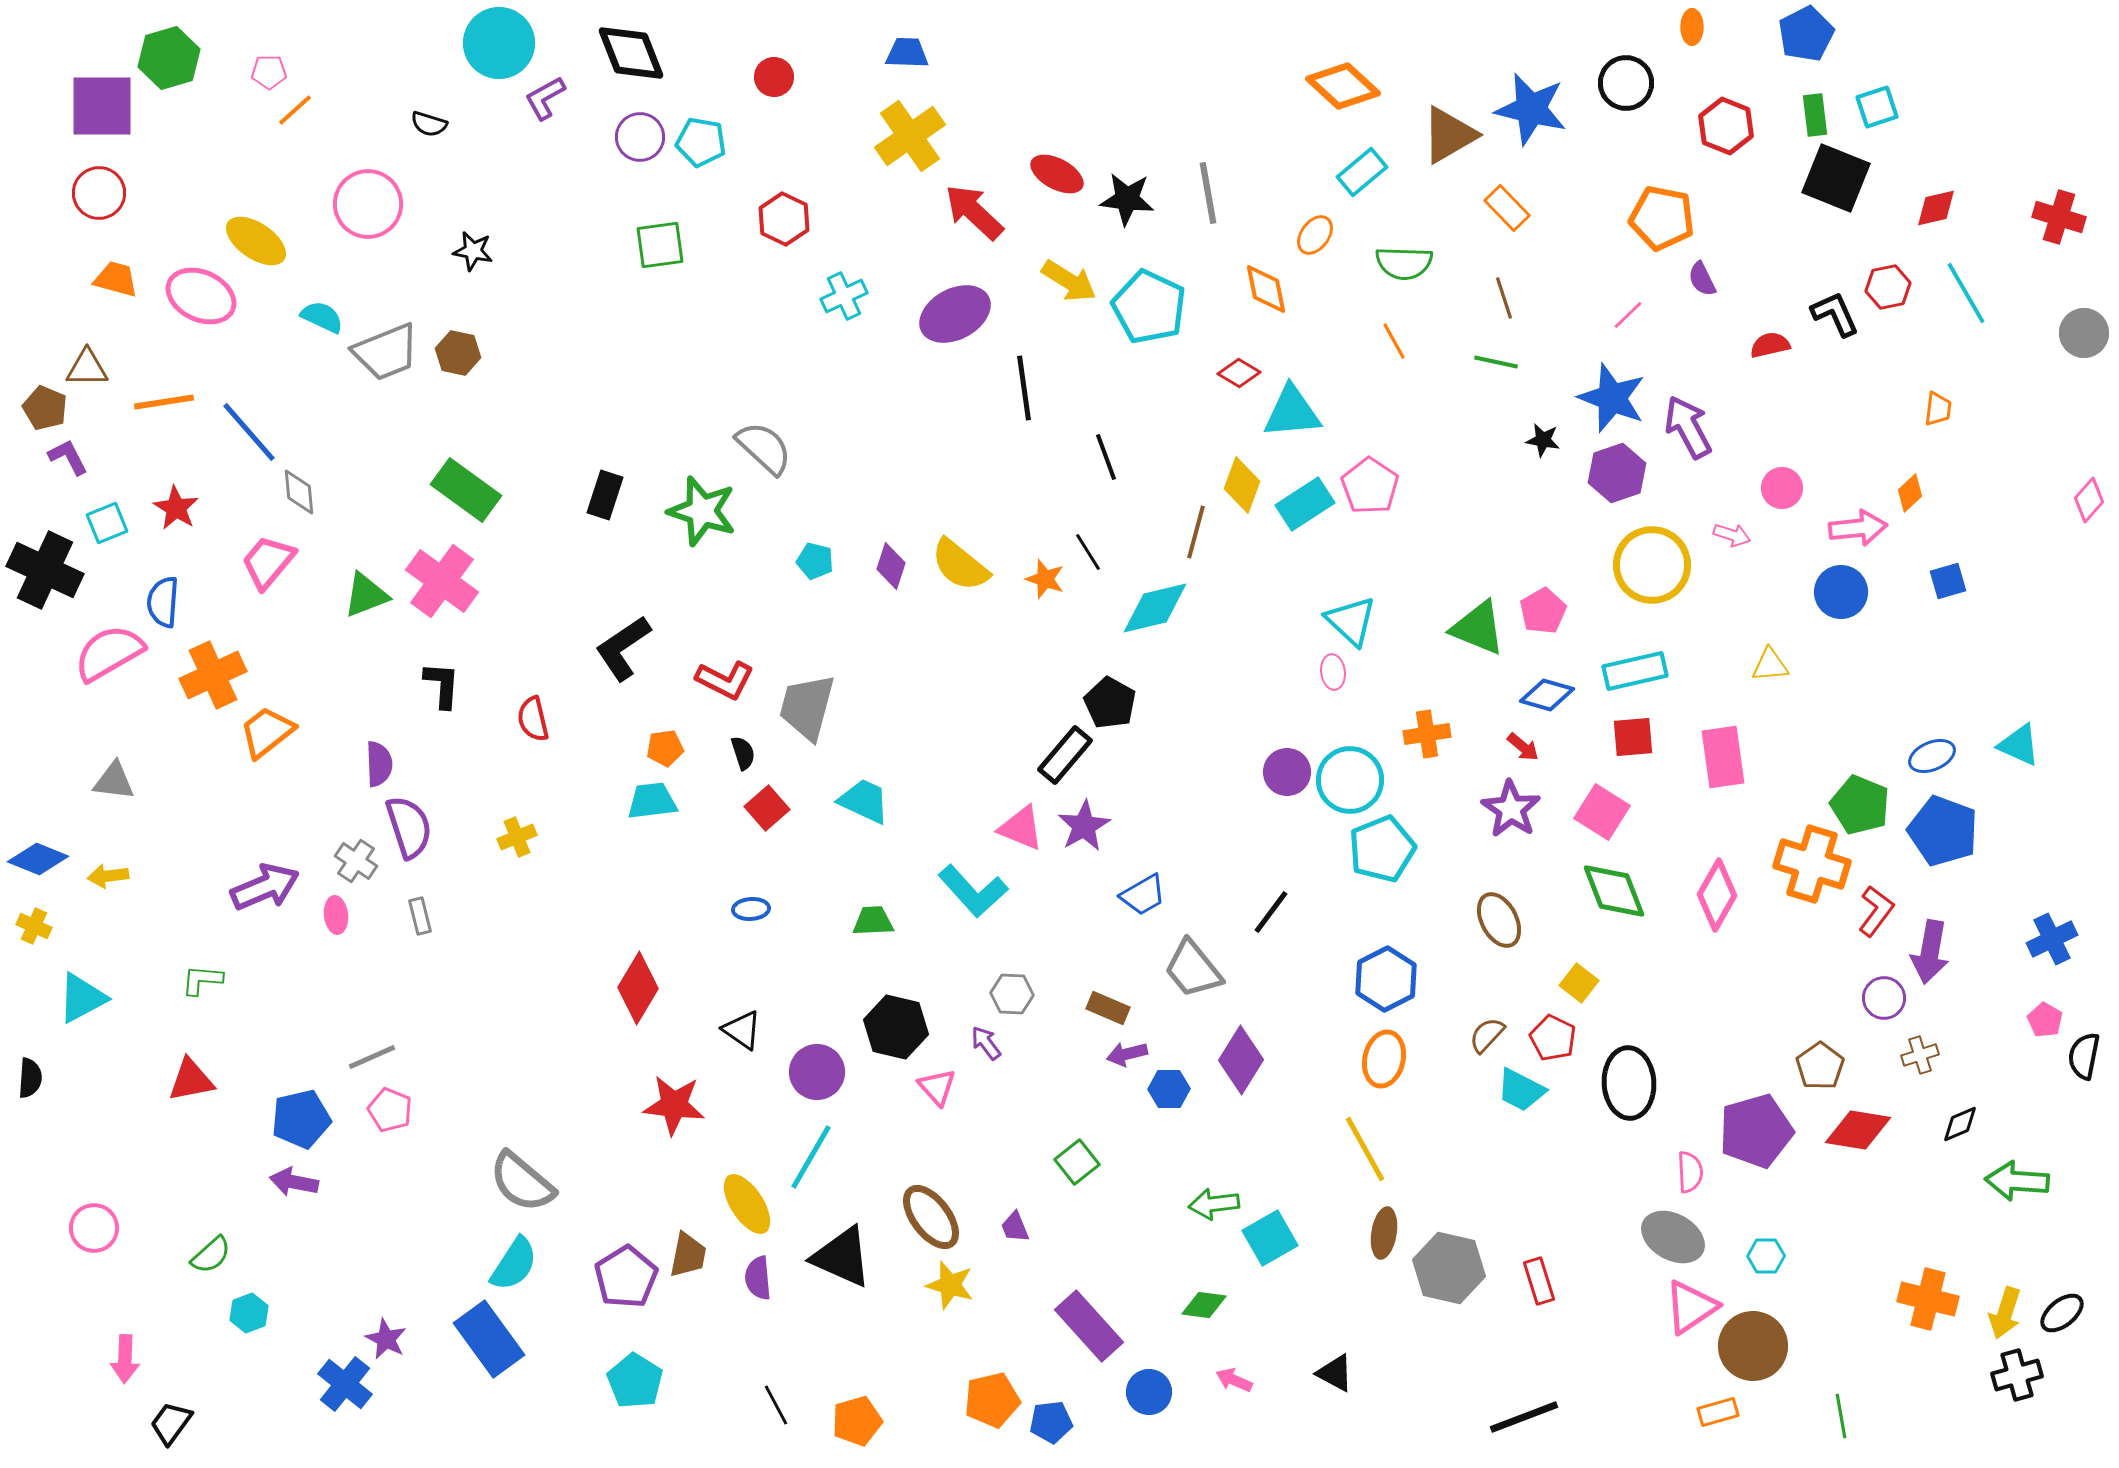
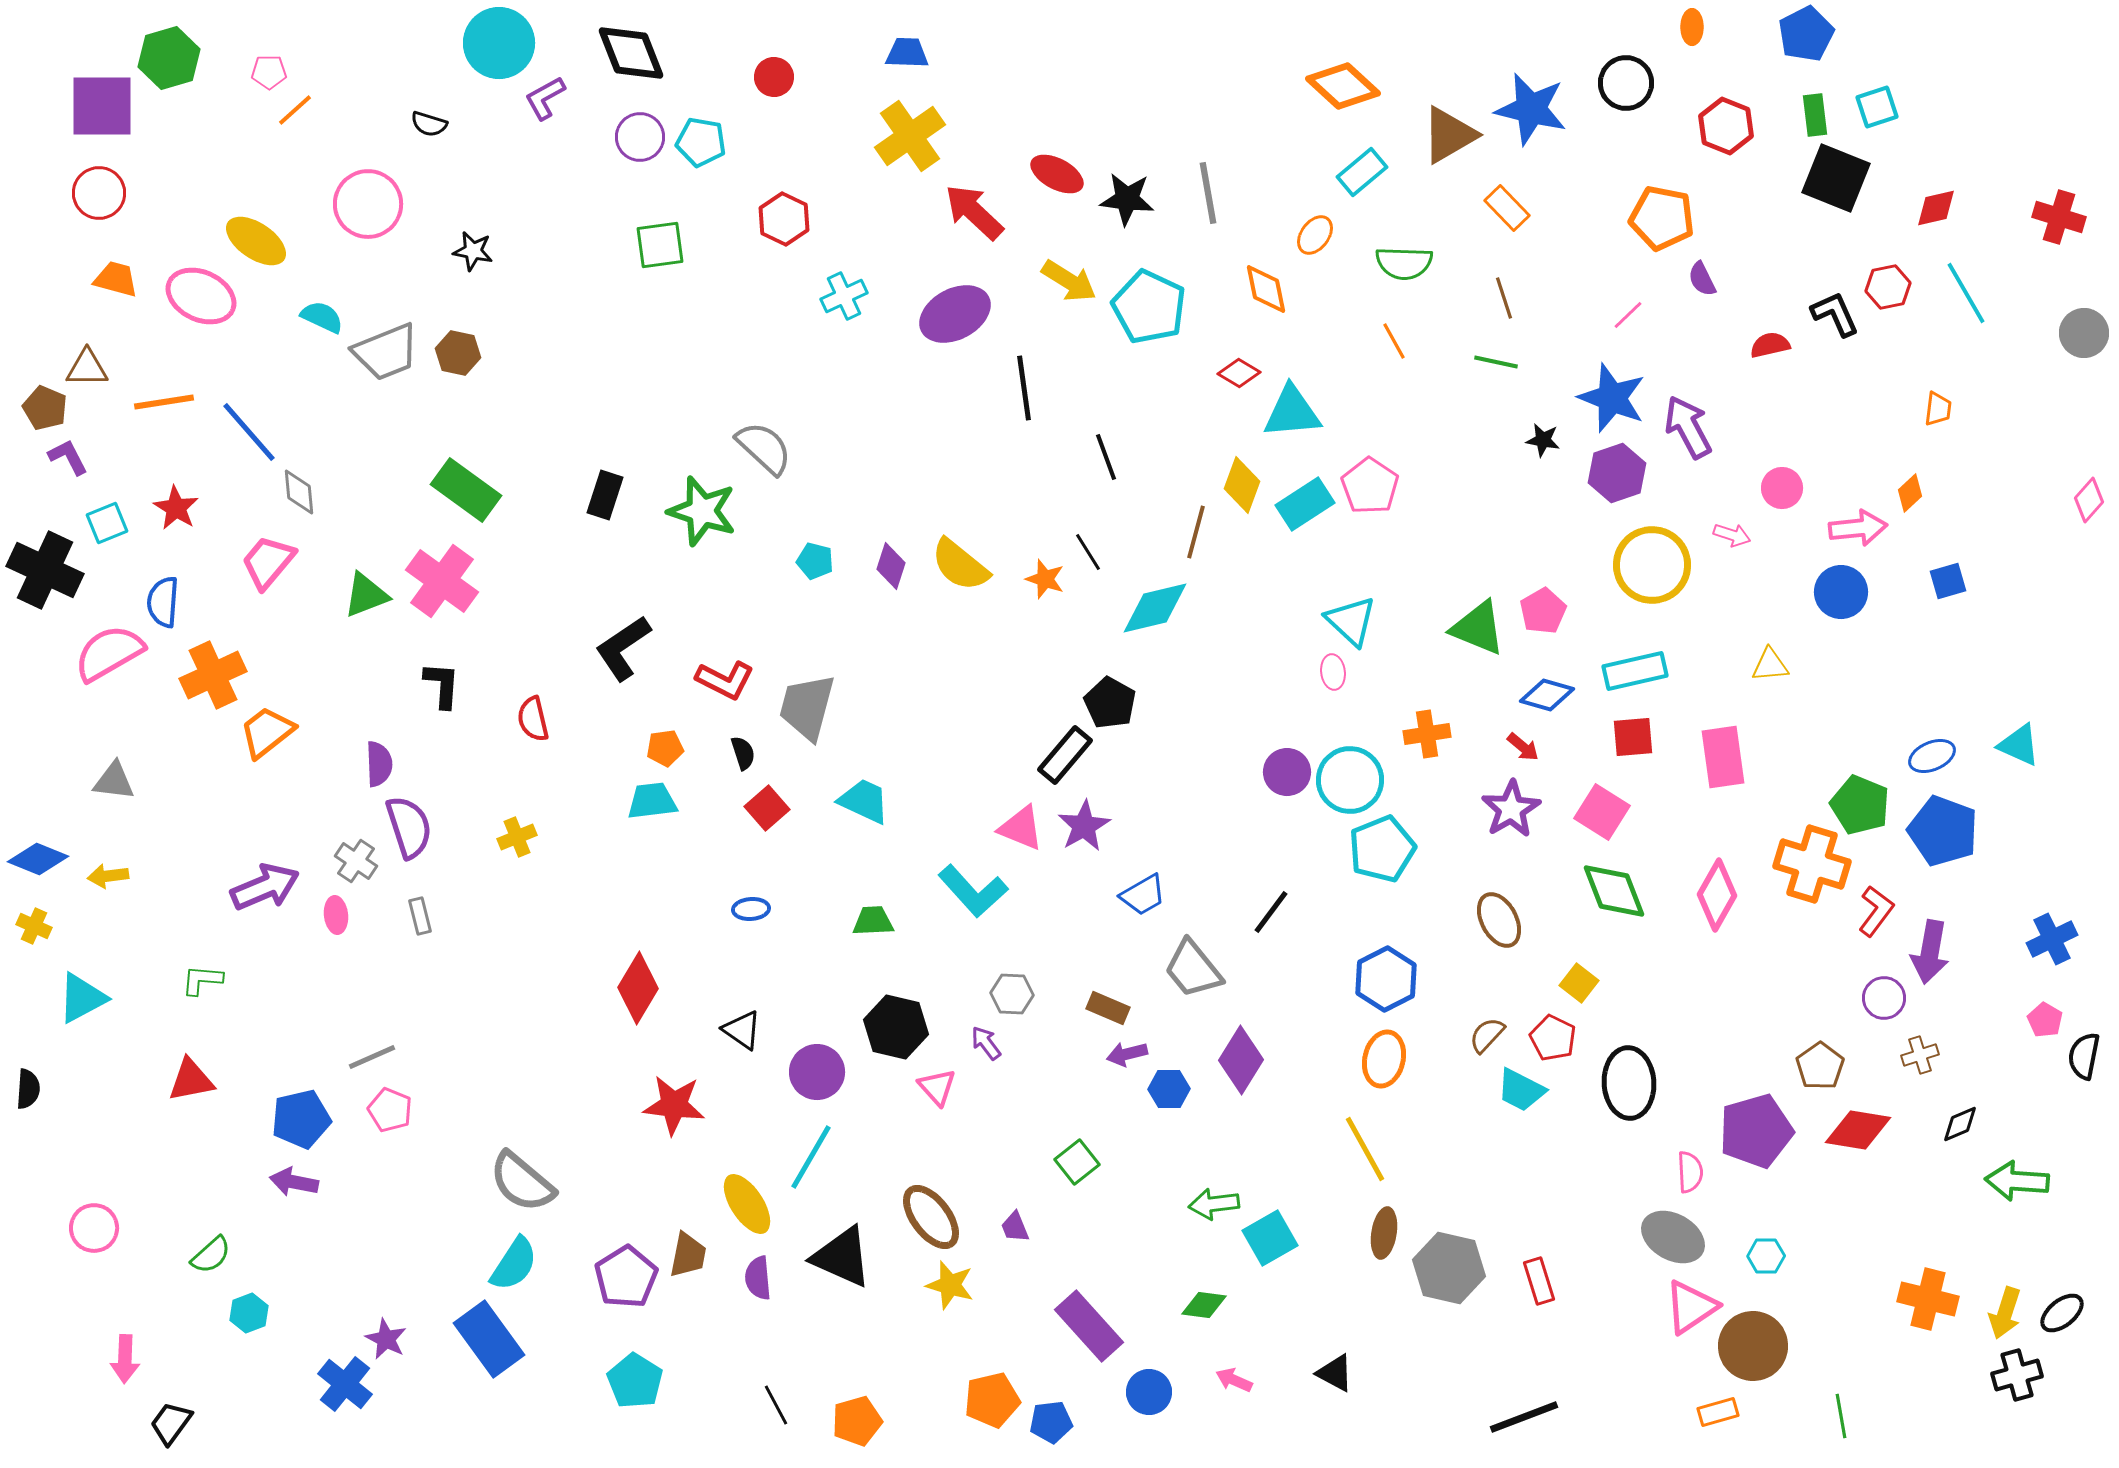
purple star at (1511, 809): rotated 8 degrees clockwise
black semicircle at (30, 1078): moved 2 px left, 11 px down
